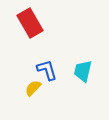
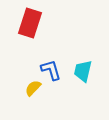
red rectangle: rotated 48 degrees clockwise
blue L-shape: moved 4 px right
